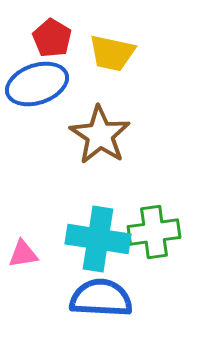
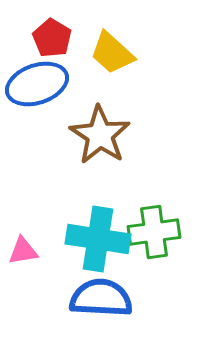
yellow trapezoid: rotated 30 degrees clockwise
pink triangle: moved 3 px up
